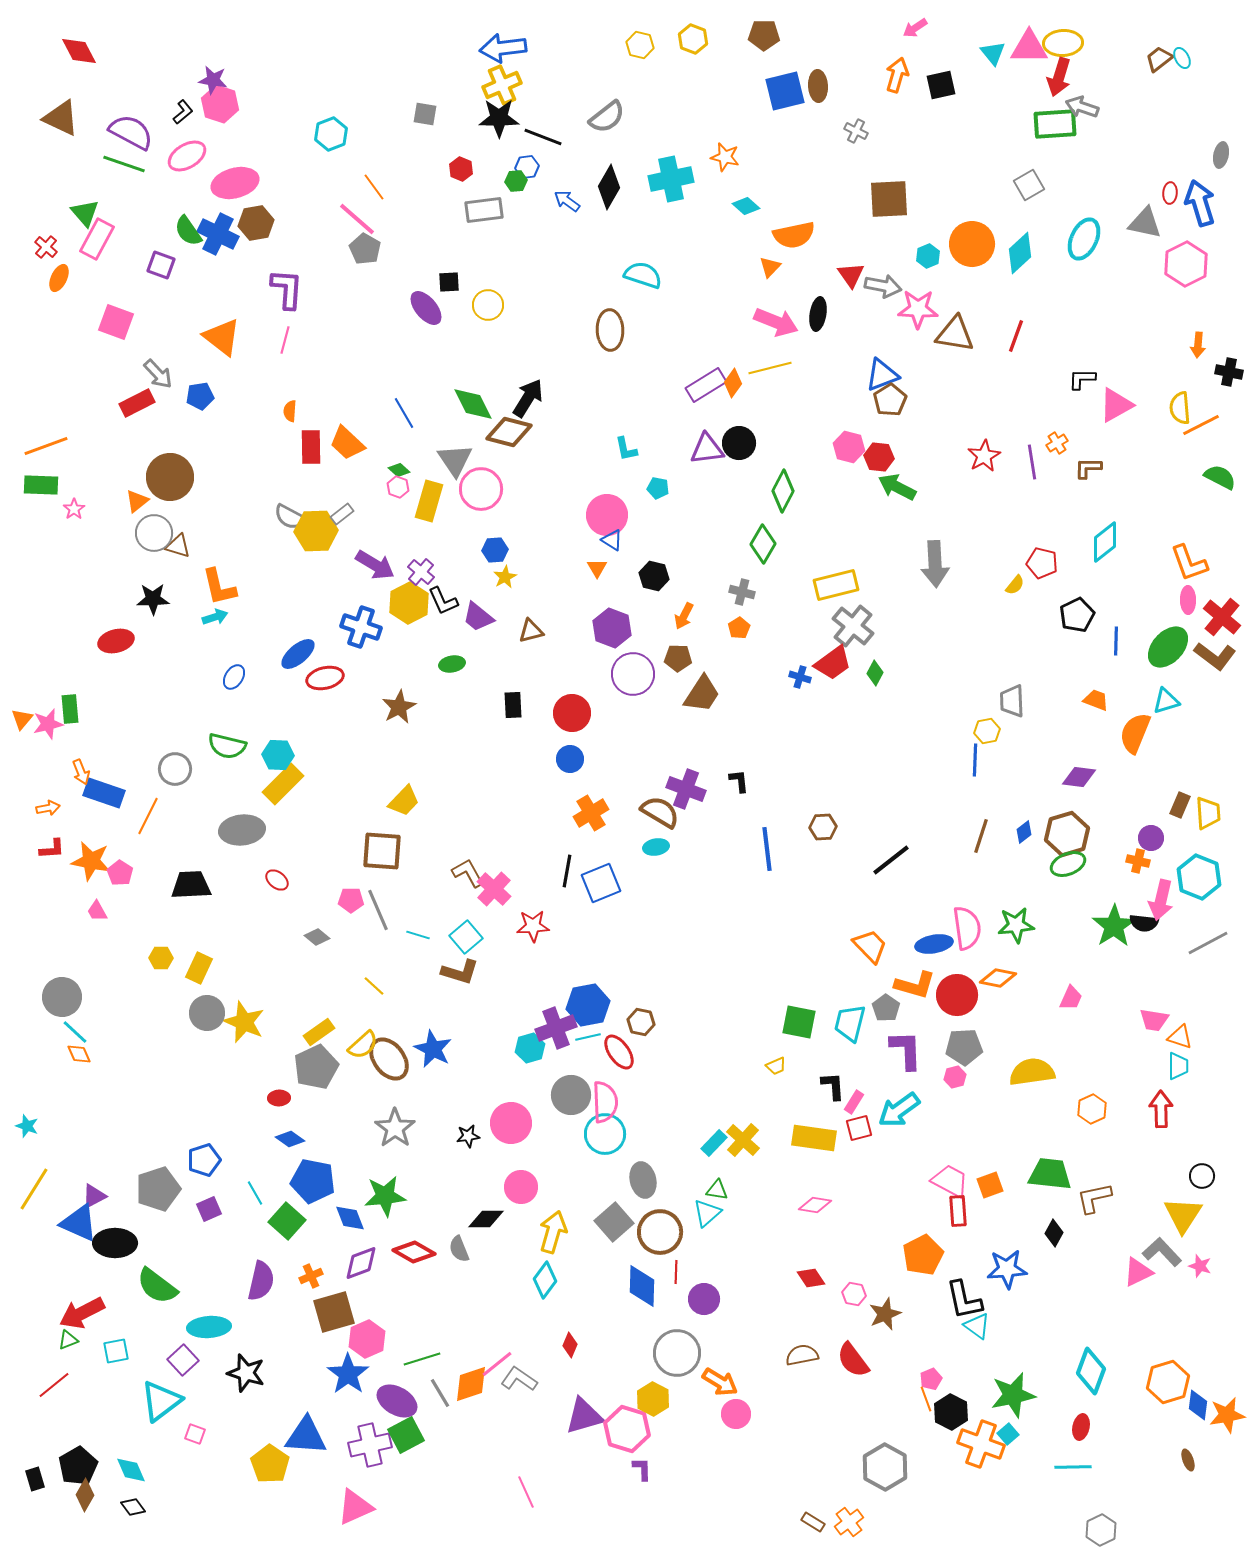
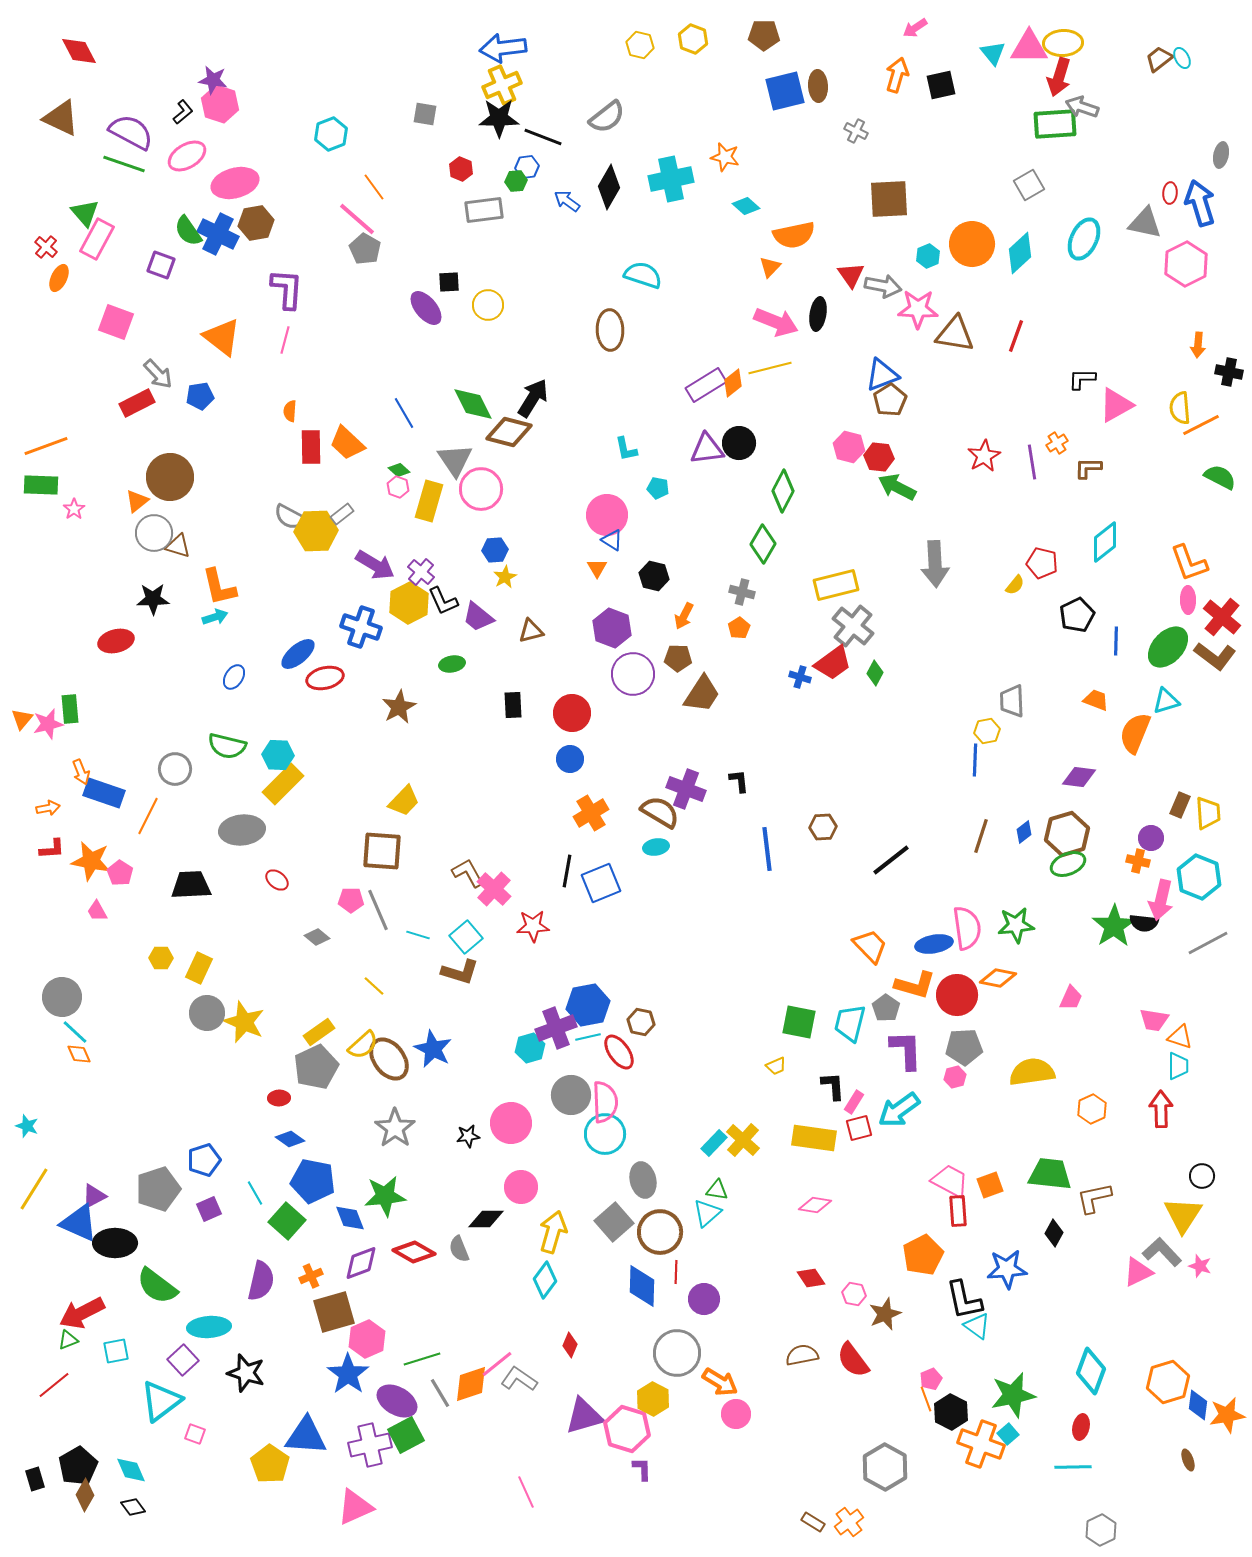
orange diamond at (733, 383): rotated 16 degrees clockwise
black arrow at (528, 398): moved 5 px right
